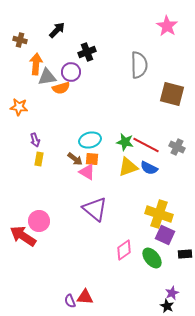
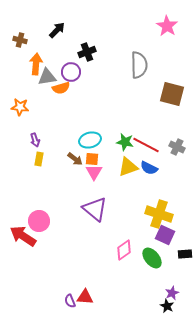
orange star: moved 1 px right
pink triangle: moved 7 px right; rotated 30 degrees clockwise
